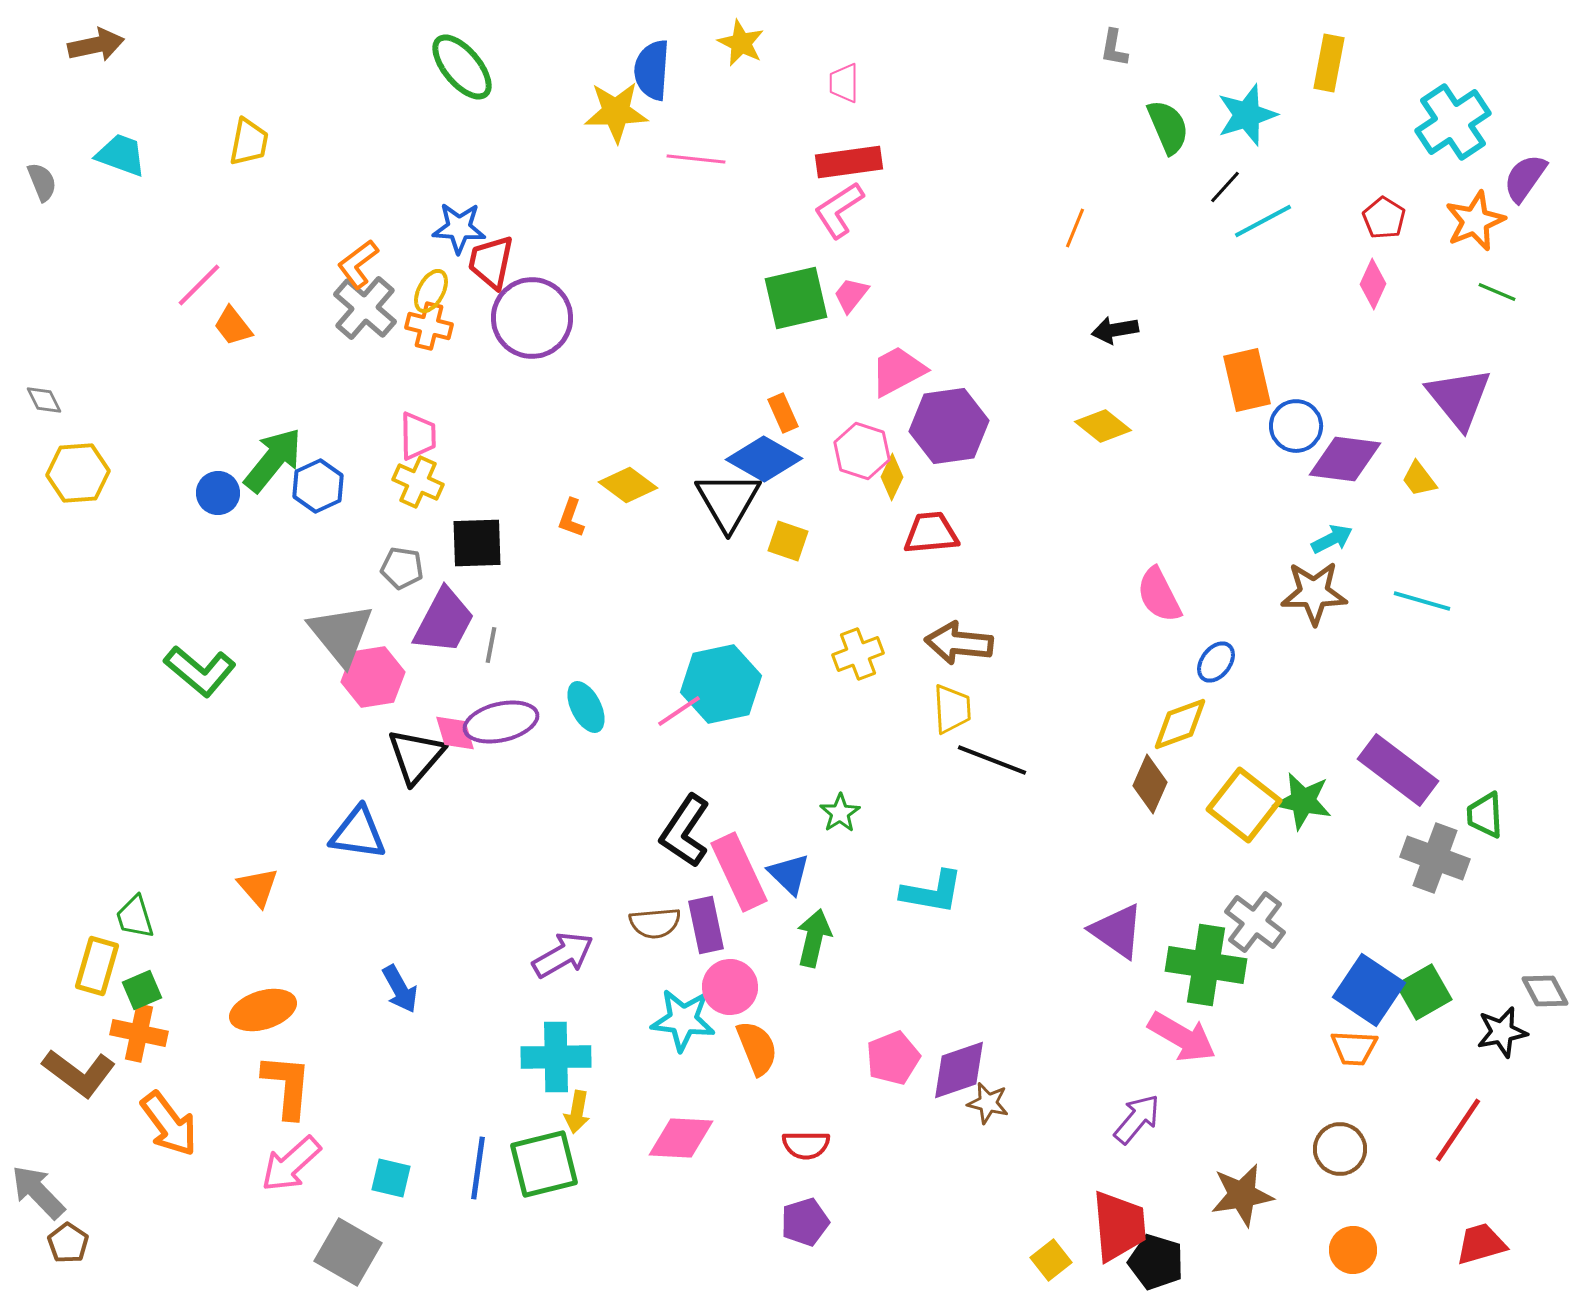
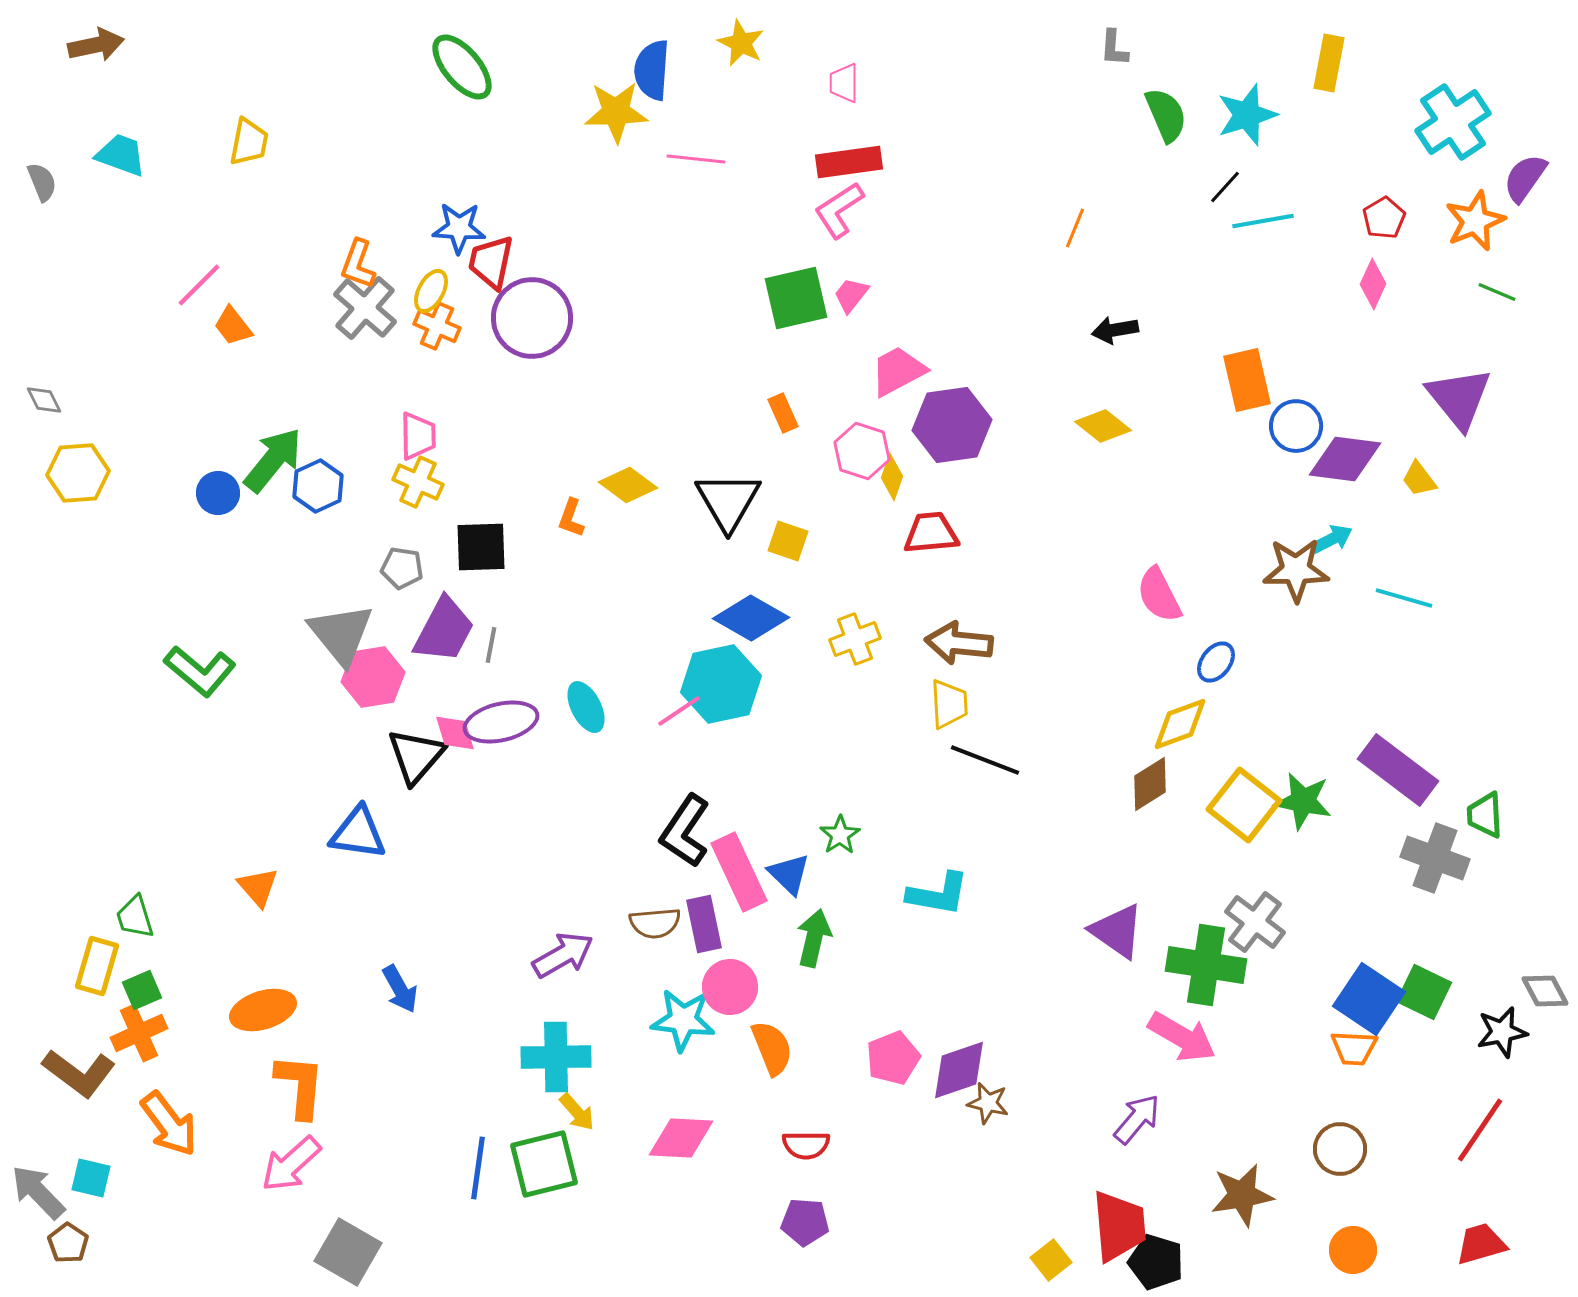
gray L-shape at (1114, 48): rotated 6 degrees counterclockwise
green semicircle at (1168, 127): moved 2 px left, 12 px up
red pentagon at (1384, 218): rotated 9 degrees clockwise
cyan line at (1263, 221): rotated 18 degrees clockwise
orange L-shape at (358, 264): rotated 33 degrees counterclockwise
orange cross at (429, 326): moved 8 px right; rotated 9 degrees clockwise
purple hexagon at (949, 426): moved 3 px right, 1 px up
blue diamond at (764, 459): moved 13 px left, 159 px down
yellow diamond at (892, 477): rotated 6 degrees counterclockwise
black square at (477, 543): moved 4 px right, 4 px down
brown star at (1314, 593): moved 18 px left, 23 px up
cyan line at (1422, 601): moved 18 px left, 3 px up
purple trapezoid at (444, 621): moved 9 px down
yellow cross at (858, 654): moved 3 px left, 15 px up
yellow trapezoid at (952, 709): moved 3 px left, 5 px up
black line at (992, 760): moved 7 px left
brown diamond at (1150, 784): rotated 34 degrees clockwise
green star at (840, 813): moved 22 px down
cyan L-shape at (932, 892): moved 6 px right, 2 px down
purple rectangle at (706, 925): moved 2 px left, 1 px up
blue square at (1369, 990): moved 9 px down
green square at (1424, 992): rotated 34 degrees counterclockwise
orange cross at (139, 1033): rotated 36 degrees counterclockwise
orange semicircle at (757, 1048): moved 15 px right
orange L-shape at (287, 1086): moved 13 px right
yellow arrow at (577, 1112): rotated 51 degrees counterclockwise
red line at (1458, 1130): moved 22 px right
cyan square at (391, 1178): moved 300 px left
purple pentagon at (805, 1222): rotated 21 degrees clockwise
